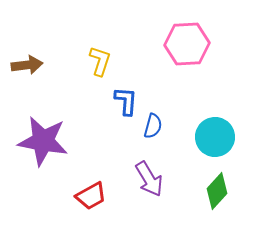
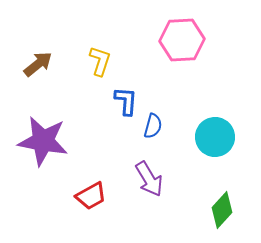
pink hexagon: moved 5 px left, 4 px up
brown arrow: moved 11 px right, 1 px up; rotated 32 degrees counterclockwise
green diamond: moved 5 px right, 19 px down
